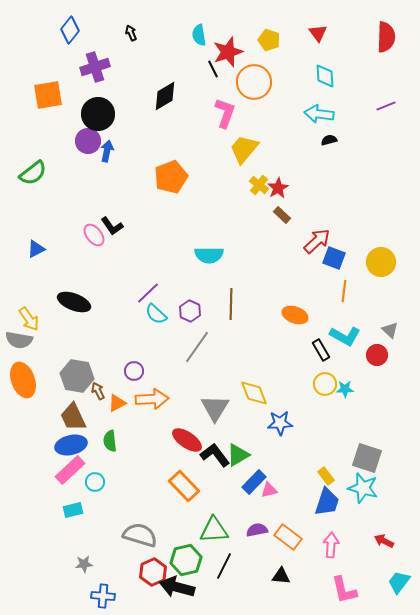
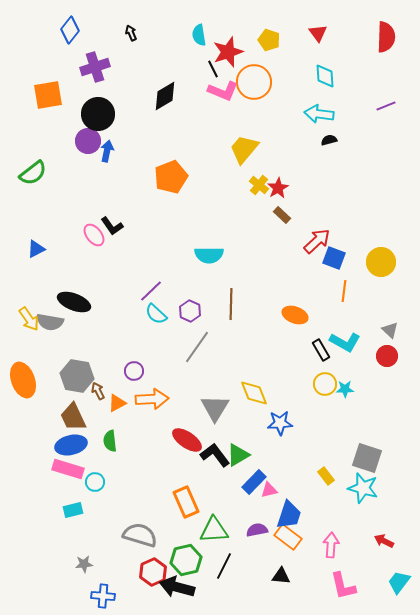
pink L-shape at (225, 113): moved 2 px left, 22 px up; rotated 92 degrees clockwise
purple line at (148, 293): moved 3 px right, 2 px up
cyan L-shape at (345, 336): moved 6 px down
gray semicircle at (19, 340): moved 31 px right, 18 px up
red circle at (377, 355): moved 10 px right, 1 px down
pink rectangle at (70, 470): moved 2 px left, 1 px up; rotated 60 degrees clockwise
orange rectangle at (184, 486): moved 2 px right, 16 px down; rotated 20 degrees clockwise
blue trapezoid at (327, 502): moved 38 px left, 13 px down
pink L-shape at (344, 590): moved 1 px left, 4 px up
